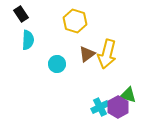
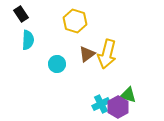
cyan cross: moved 1 px right, 3 px up
